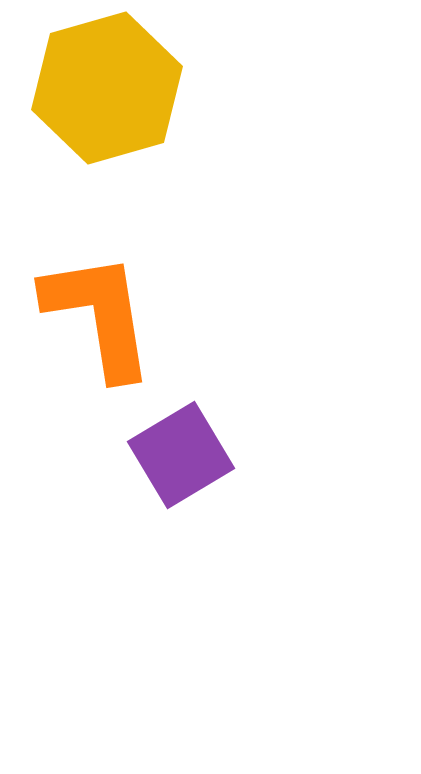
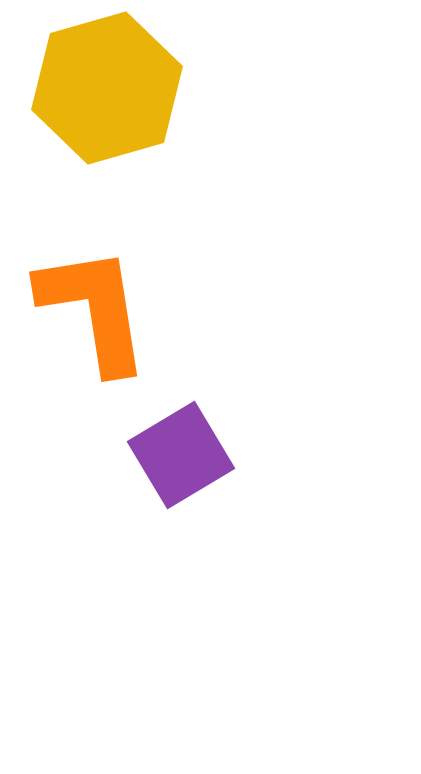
orange L-shape: moved 5 px left, 6 px up
